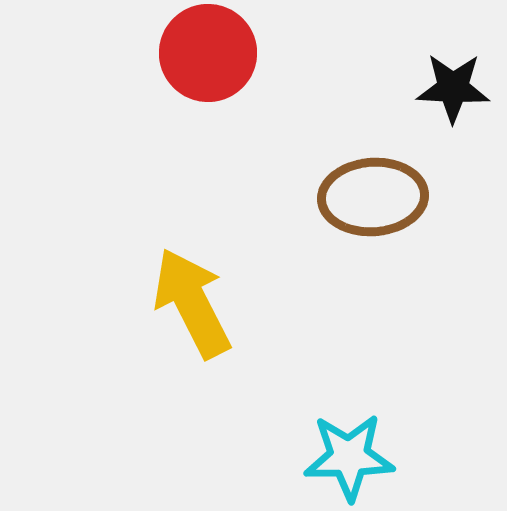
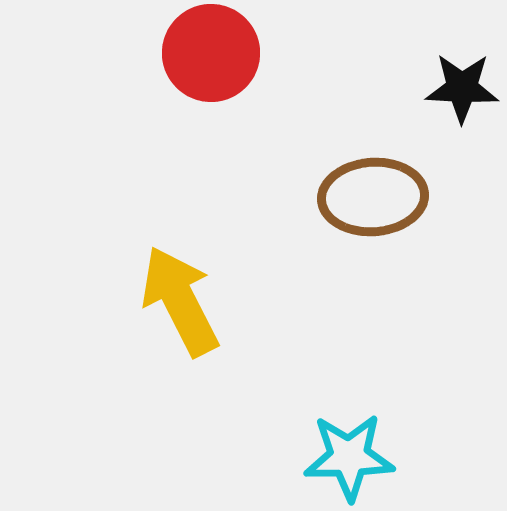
red circle: moved 3 px right
black star: moved 9 px right
yellow arrow: moved 12 px left, 2 px up
